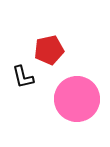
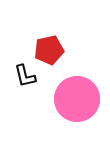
black L-shape: moved 2 px right, 1 px up
